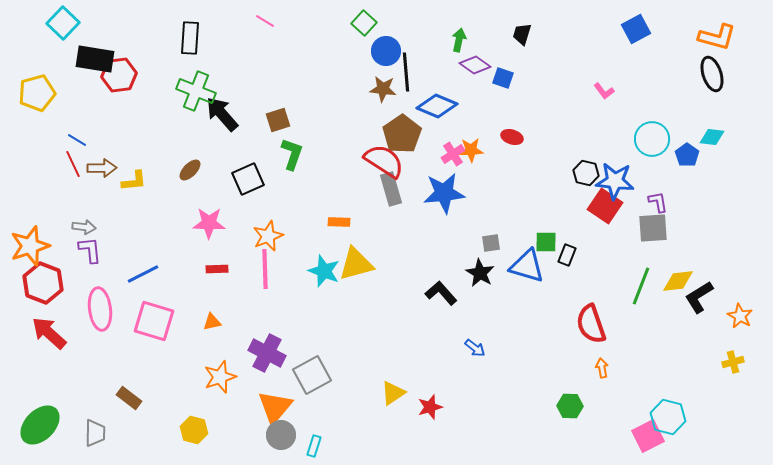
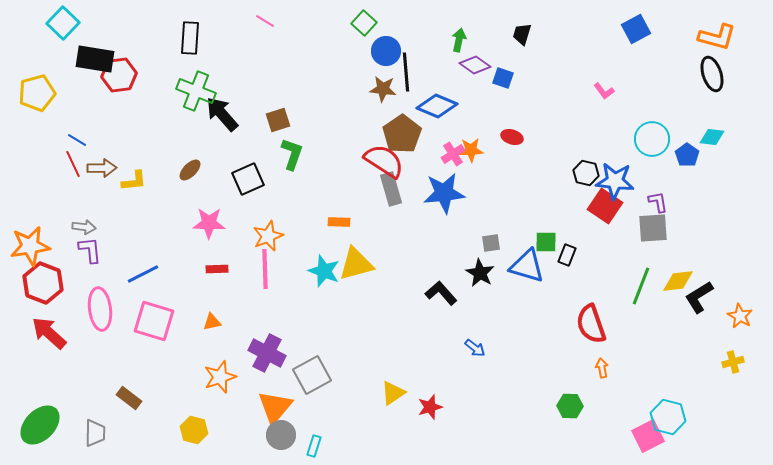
orange star at (30, 246): rotated 9 degrees clockwise
